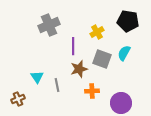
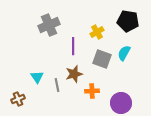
brown star: moved 5 px left, 5 px down
